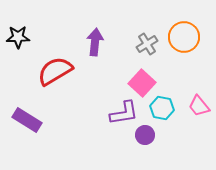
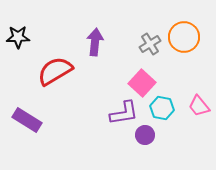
gray cross: moved 3 px right
